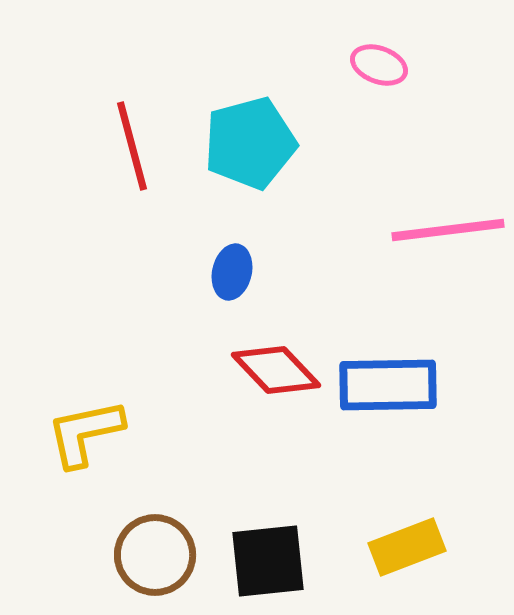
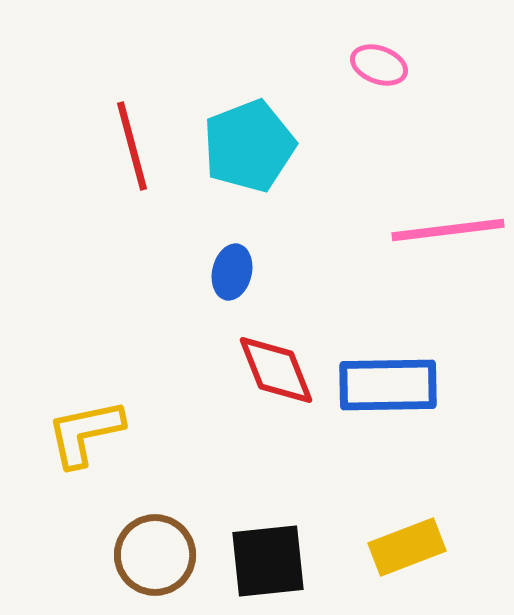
cyan pentagon: moved 1 px left, 3 px down; rotated 6 degrees counterclockwise
red diamond: rotated 22 degrees clockwise
